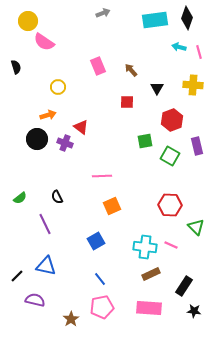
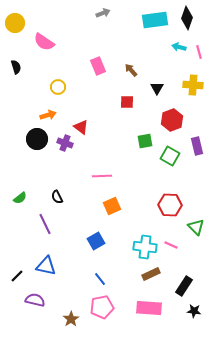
yellow circle at (28, 21): moved 13 px left, 2 px down
